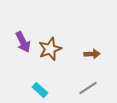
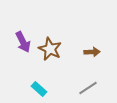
brown star: rotated 25 degrees counterclockwise
brown arrow: moved 2 px up
cyan rectangle: moved 1 px left, 1 px up
